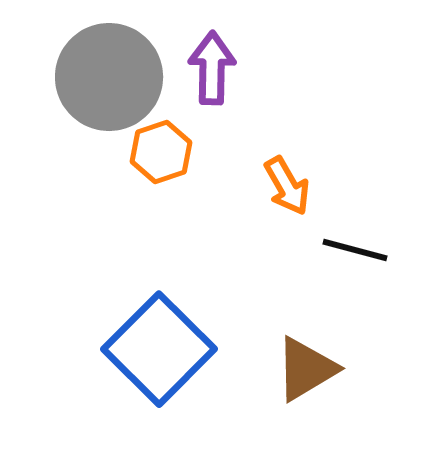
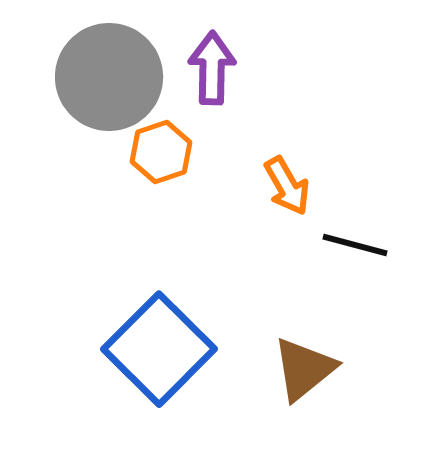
black line: moved 5 px up
brown triangle: moved 2 px left; rotated 8 degrees counterclockwise
